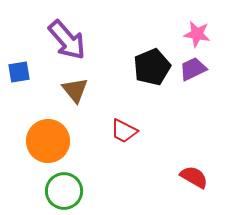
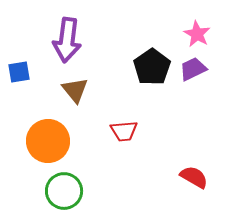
pink star: rotated 20 degrees clockwise
purple arrow: rotated 48 degrees clockwise
black pentagon: rotated 12 degrees counterclockwise
red trapezoid: rotated 32 degrees counterclockwise
